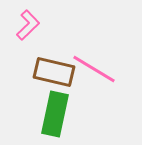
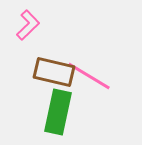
pink line: moved 5 px left, 7 px down
green rectangle: moved 3 px right, 2 px up
